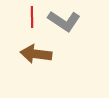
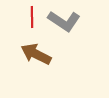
brown arrow: rotated 20 degrees clockwise
